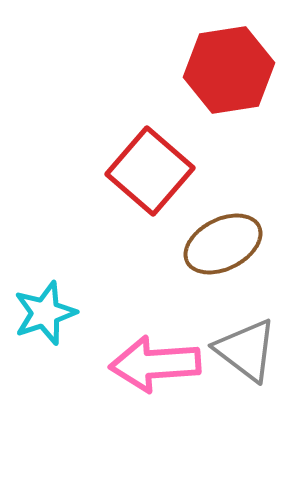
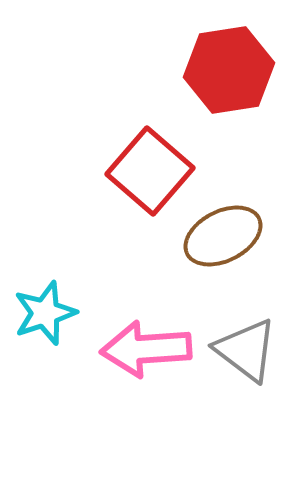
brown ellipse: moved 8 px up
pink arrow: moved 9 px left, 15 px up
